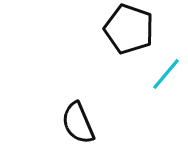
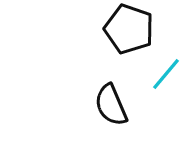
black semicircle: moved 33 px right, 18 px up
